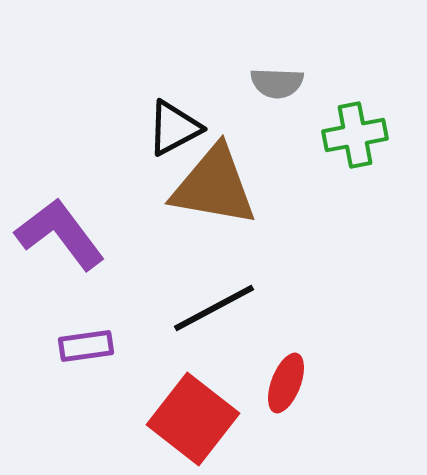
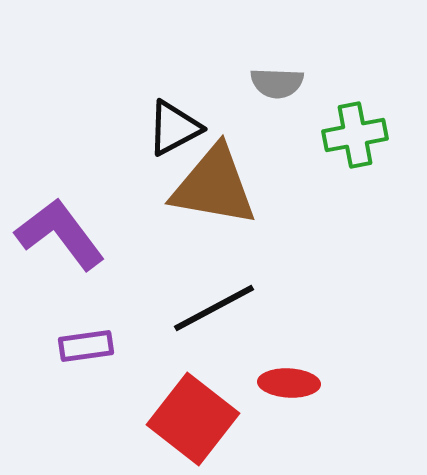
red ellipse: moved 3 px right; rotated 72 degrees clockwise
